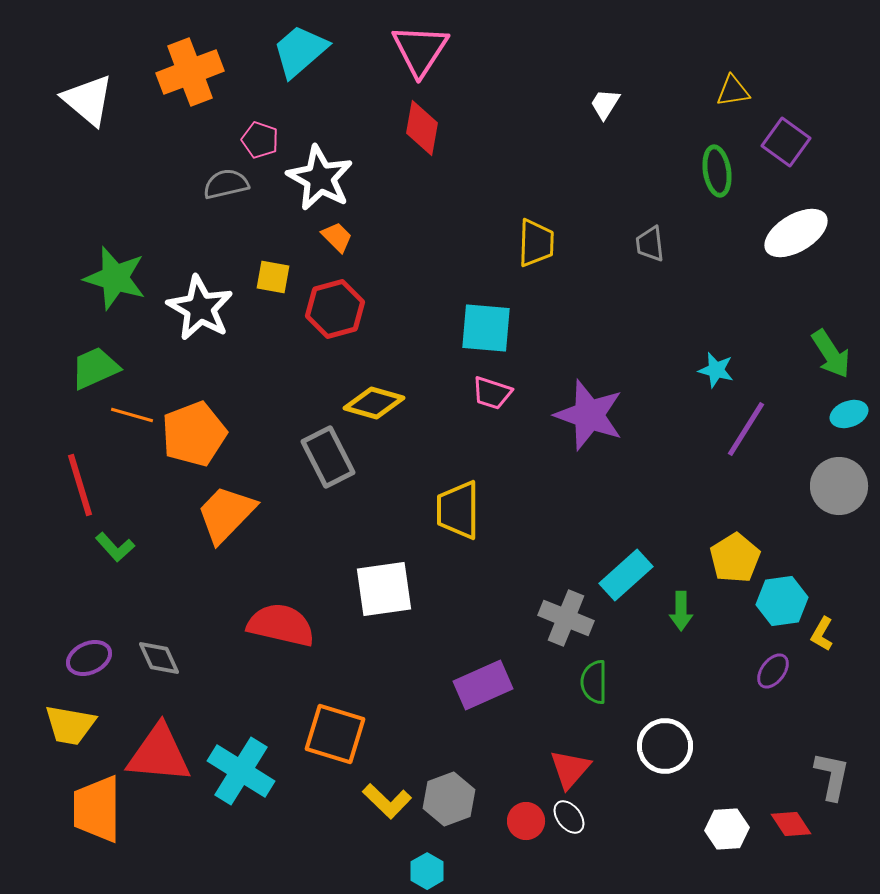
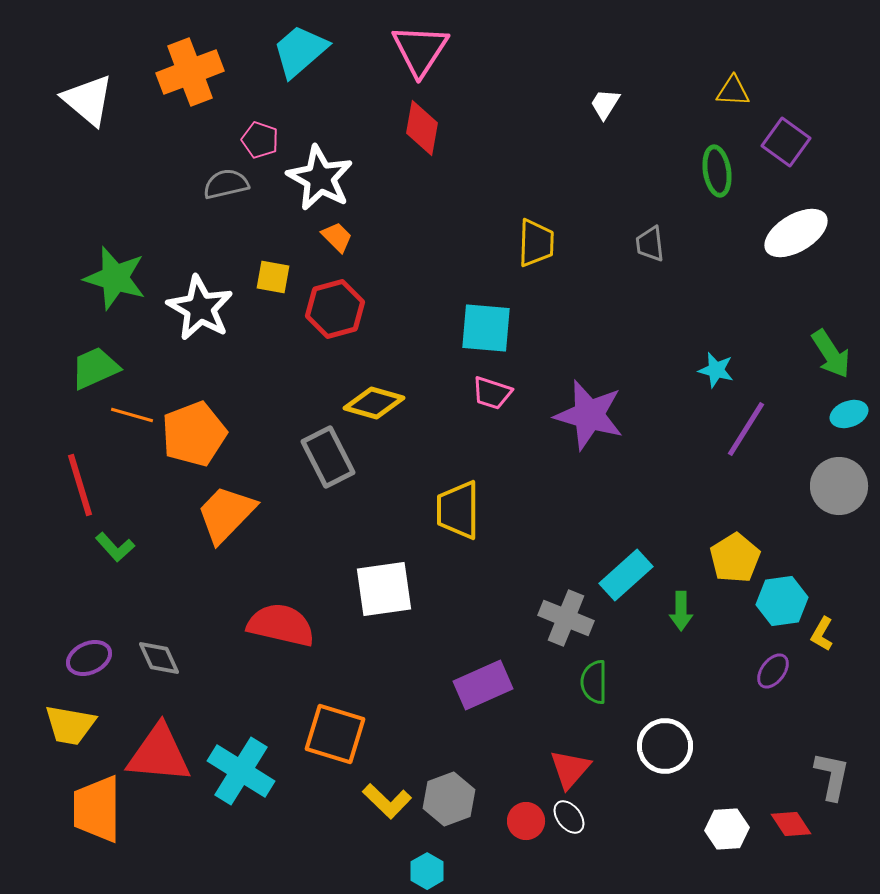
yellow triangle at (733, 91): rotated 12 degrees clockwise
purple star at (589, 415): rotated 4 degrees counterclockwise
